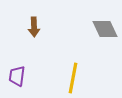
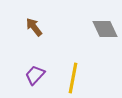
brown arrow: rotated 144 degrees clockwise
purple trapezoid: moved 18 px right, 1 px up; rotated 35 degrees clockwise
